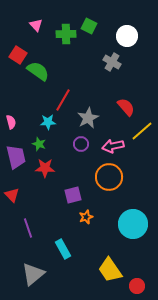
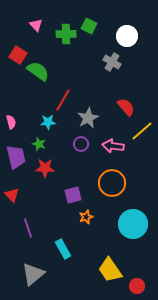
pink arrow: rotated 20 degrees clockwise
orange circle: moved 3 px right, 6 px down
